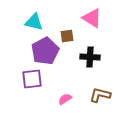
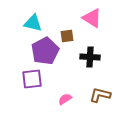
cyan triangle: moved 1 px left, 1 px down
